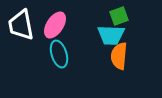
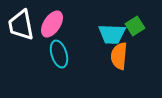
green square: moved 16 px right, 10 px down; rotated 12 degrees counterclockwise
pink ellipse: moved 3 px left, 1 px up
cyan trapezoid: moved 1 px right, 1 px up
